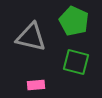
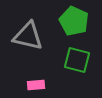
gray triangle: moved 3 px left, 1 px up
green square: moved 1 px right, 2 px up
